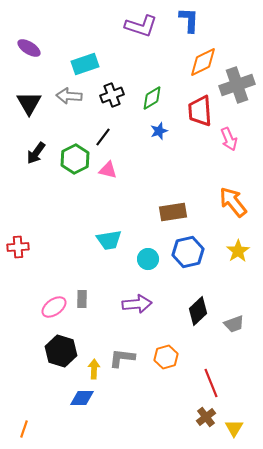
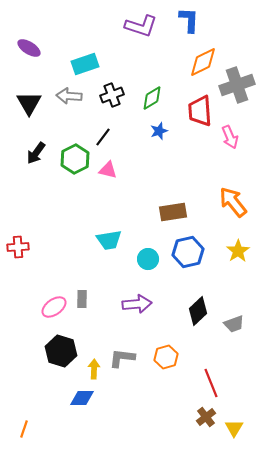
pink arrow: moved 1 px right, 2 px up
